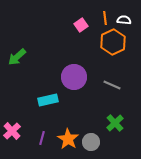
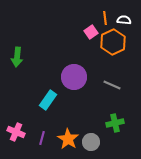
pink square: moved 10 px right, 7 px down
green arrow: rotated 42 degrees counterclockwise
cyan rectangle: rotated 42 degrees counterclockwise
green cross: rotated 30 degrees clockwise
pink cross: moved 4 px right, 1 px down; rotated 24 degrees counterclockwise
